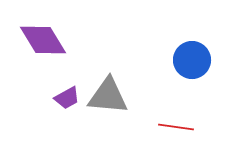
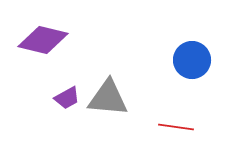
purple diamond: rotated 45 degrees counterclockwise
gray triangle: moved 2 px down
